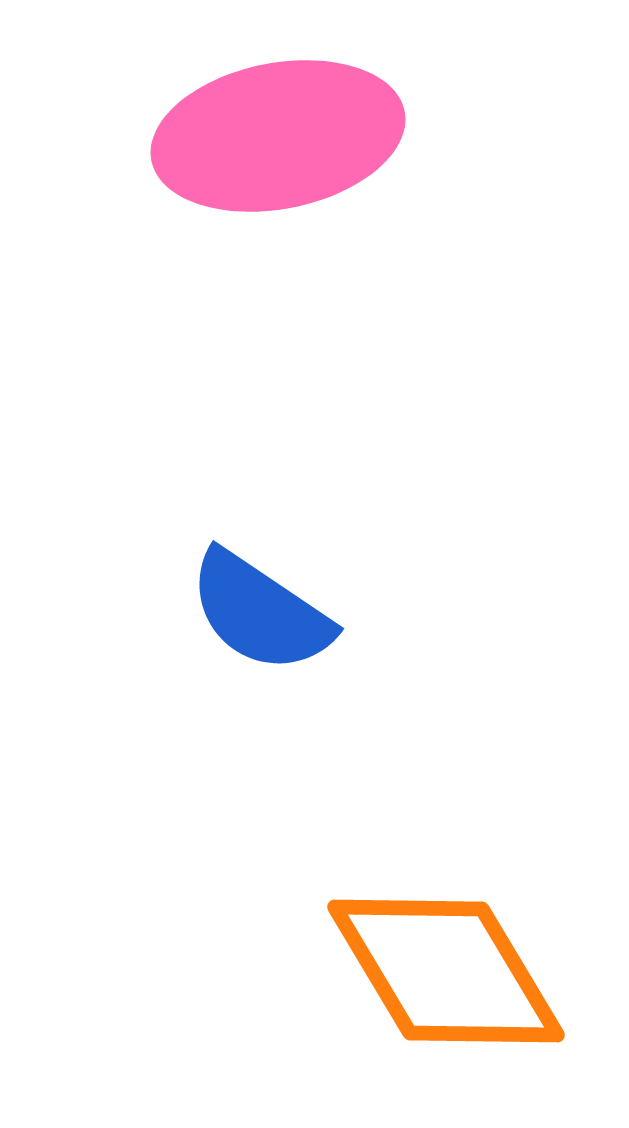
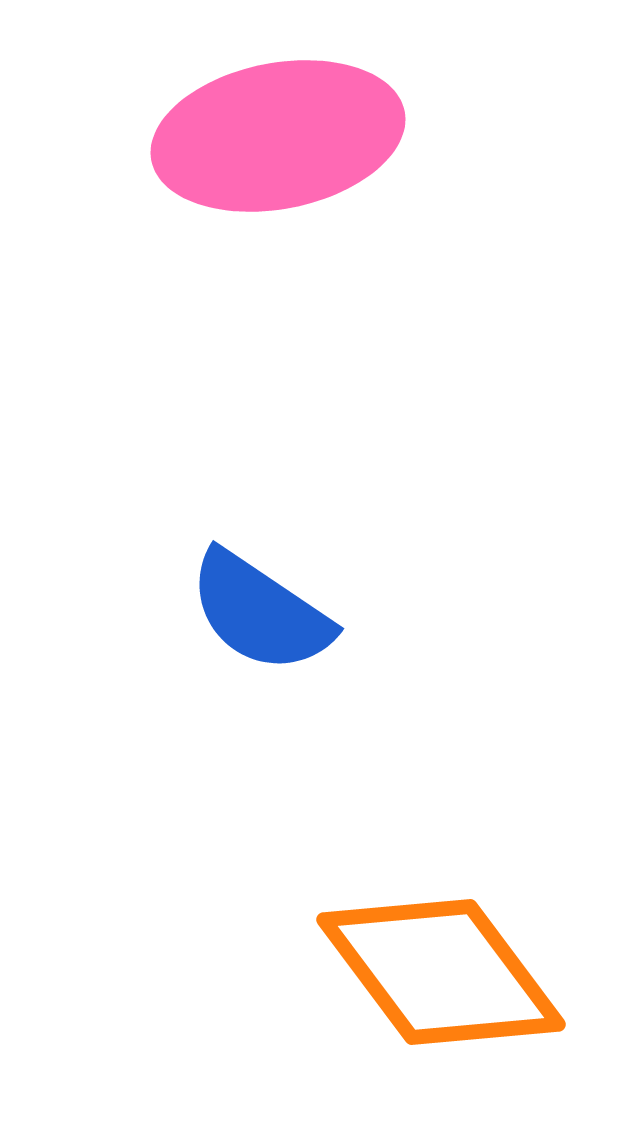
orange diamond: moved 5 px left, 1 px down; rotated 6 degrees counterclockwise
